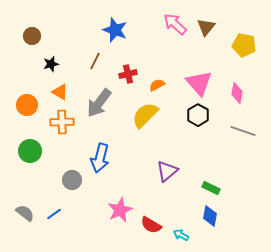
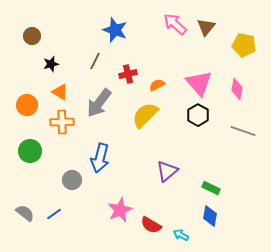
pink diamond: moved 4 px up
